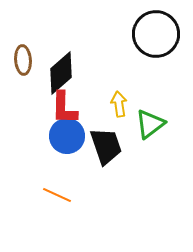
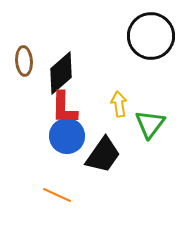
black circle: moved 5 px left, 2 px down
brown ellipse: moved 1 px right, 1 px down
green triangle: rotated 16 degrees counterclockwise
black trapezoid: moved 3 px left, 9 px down; rotated 54 degrees clockwise
